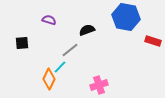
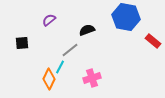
purple semicircle: rotated 56 degrees counterclockwise
red rectangle: rotated 21 degrees clockwise
cyan line: rotated 16 degrees counterclockwise
pink cross: moved 7 px left, 7 px up
